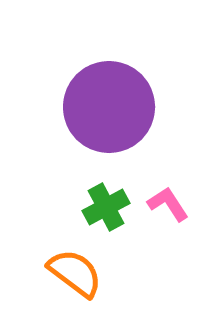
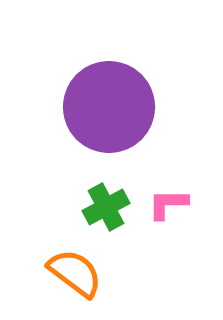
pink L-shape: rotated 57 degrees counterclockwise
